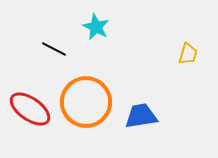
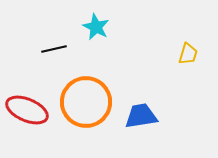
black line: rotated 40 degrees counterclockwise
red ellipse: moved 3 px left, 1 px down; rotated 12 degrees counterclockwise
